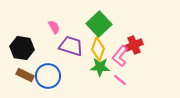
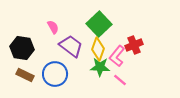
pink semicircle: moved 1 px left
purple trapezoid: rotated 20 degrees clockwise
pink L-shape: moved 3 px left
blue circle: moved 7 px right, 2 px up
